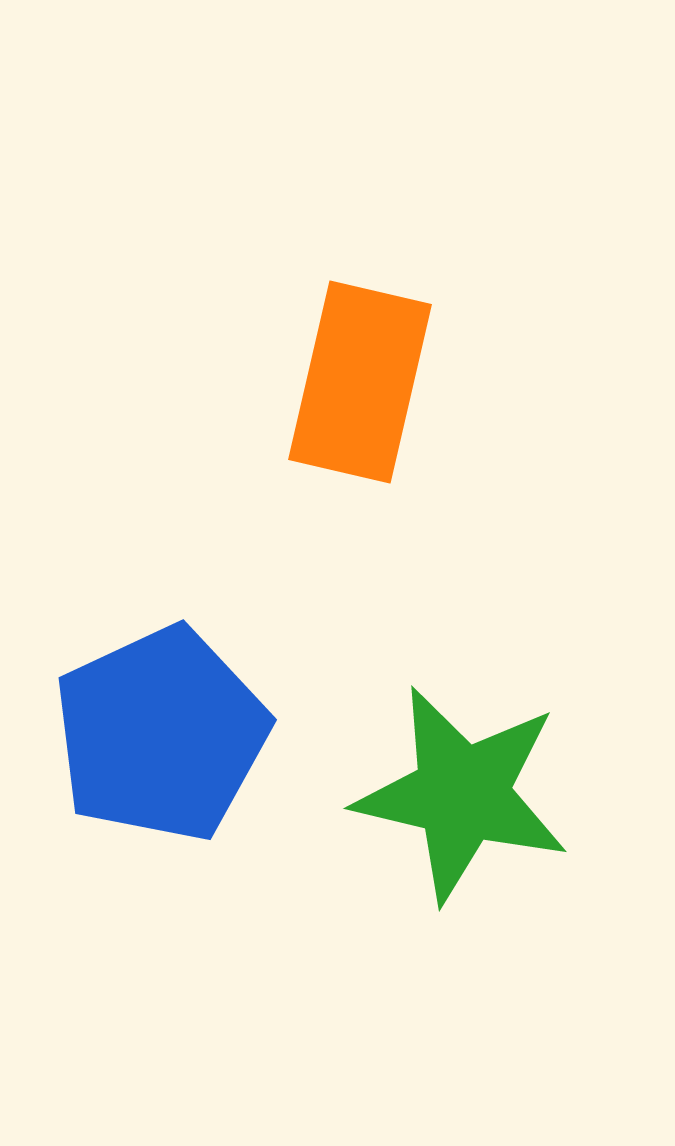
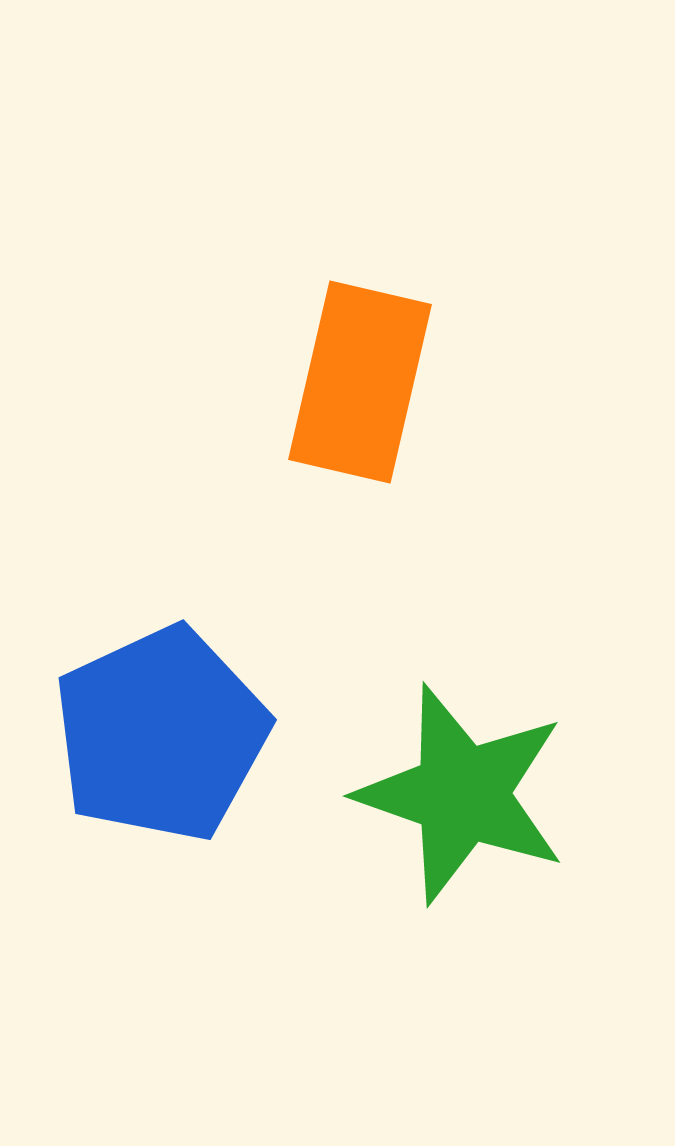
green star: rotated 6 degrees clockwise
